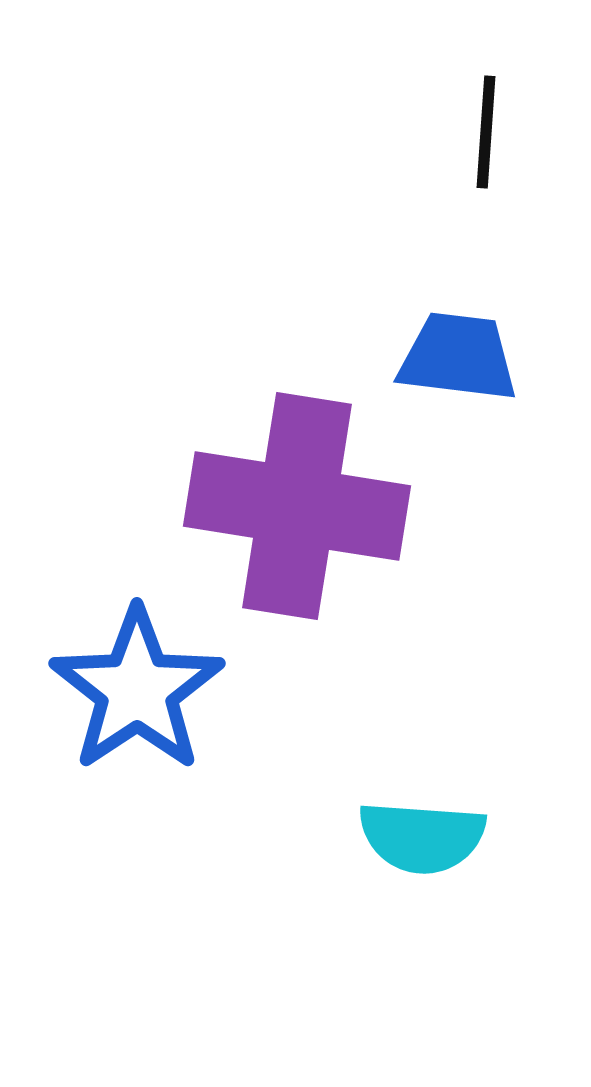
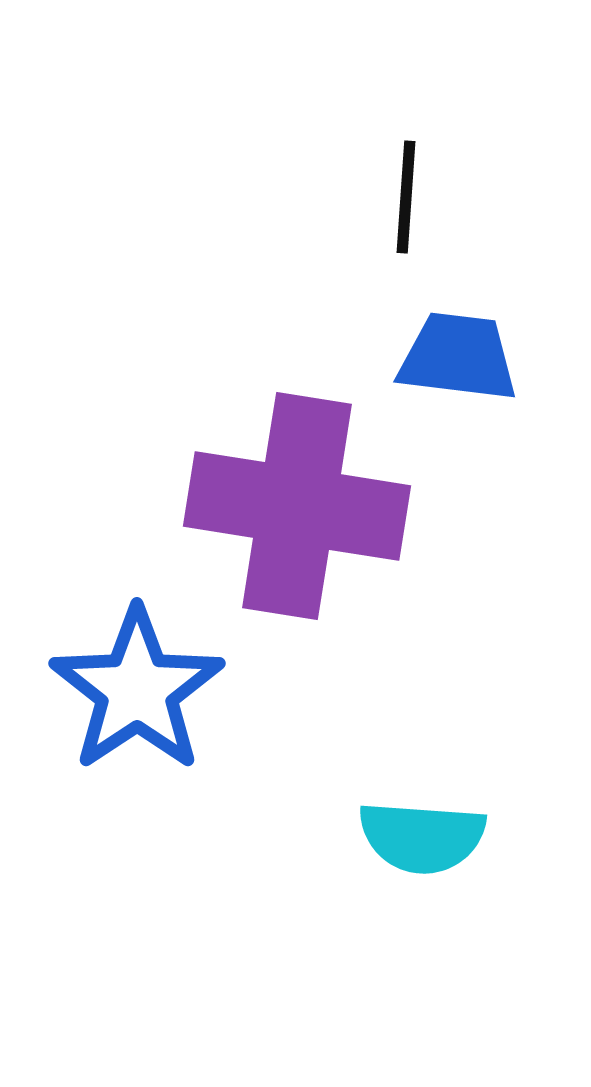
black line: moved 80 px left, 65 px down
